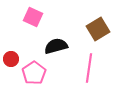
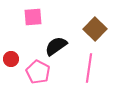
pink square: rotated 30 degrees counterclockwise
brown square: moved 3 px left; rotated 15 degrees counterclockwise
black semicircle: rotated 20 degrees counterclockwise
pink pentagon: moved 4 px right, 1 px up; rotated 10 degrees counterclockwise
